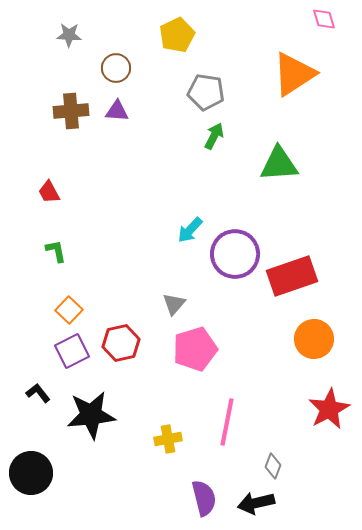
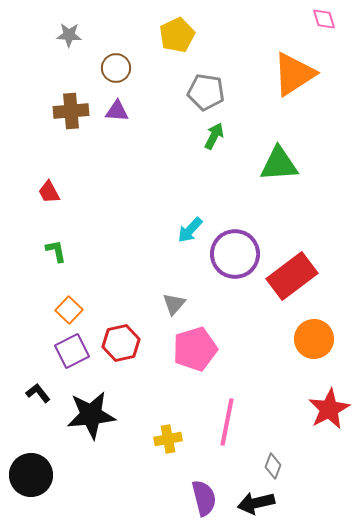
red rectangle: rotated 18 degrees counterclockwise
black circle: moved 2 px down
